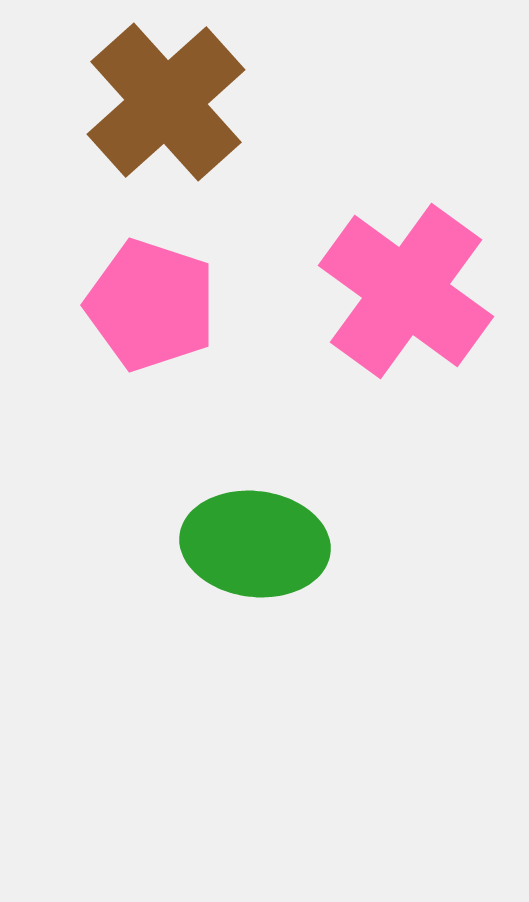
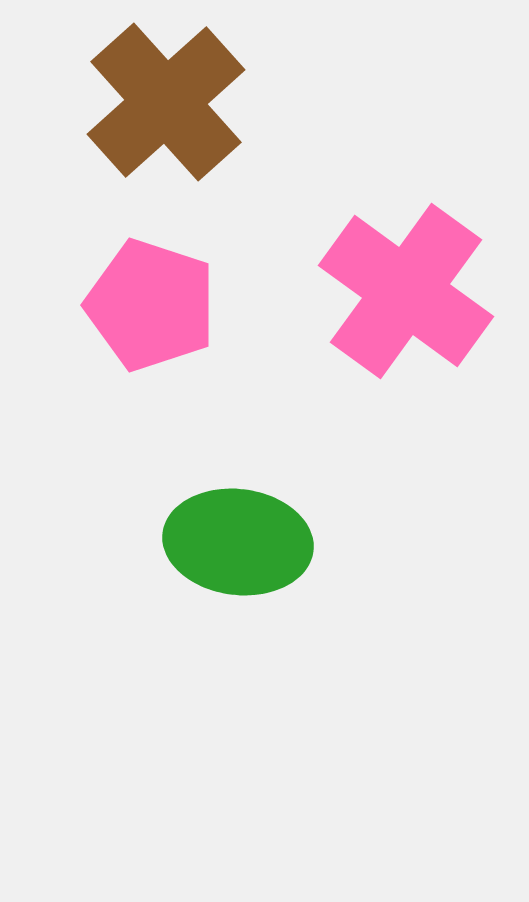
green ellipse: moved 17 px left, 2 px up
